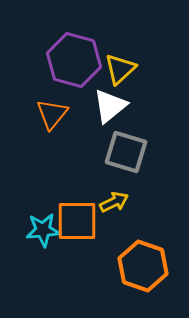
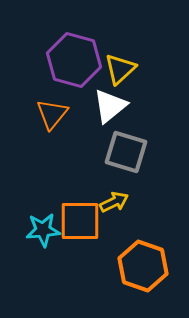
orange square: moved 3 px right
